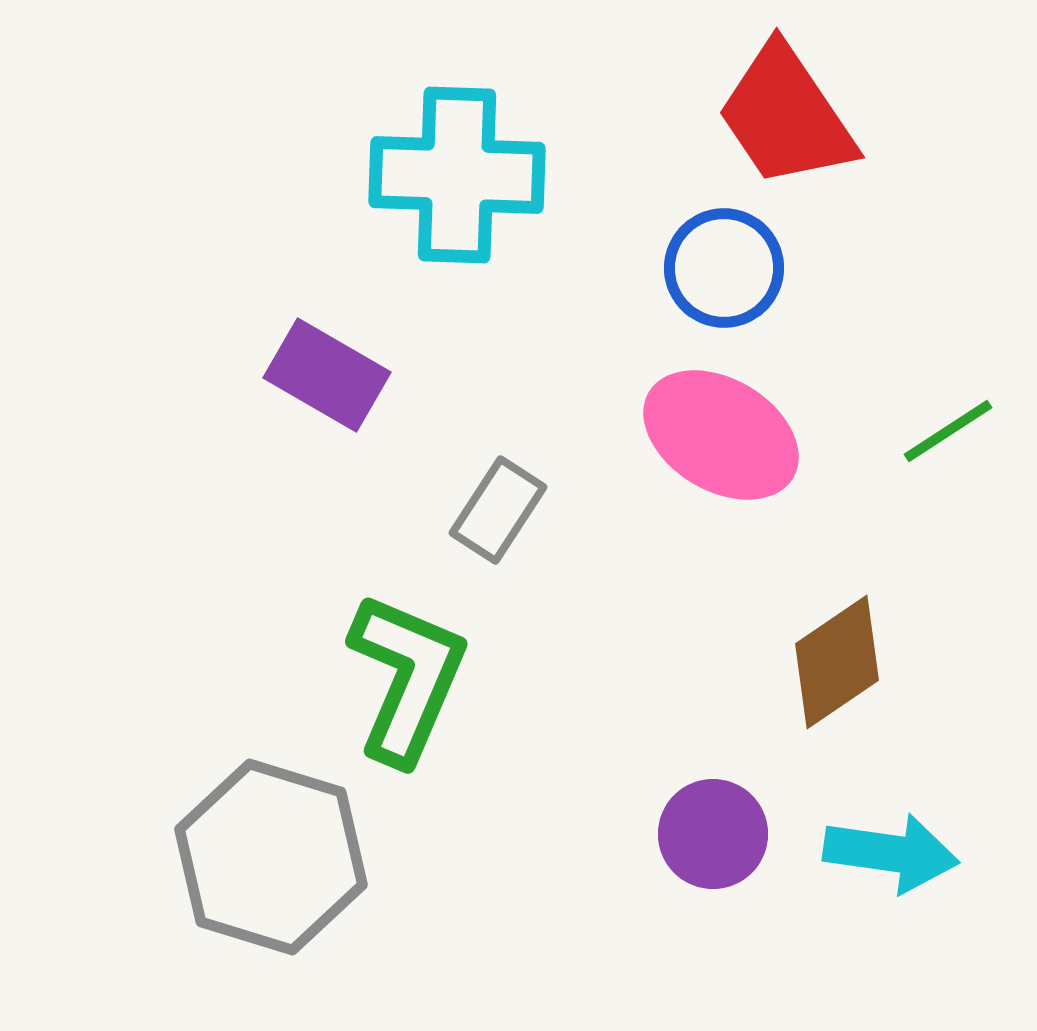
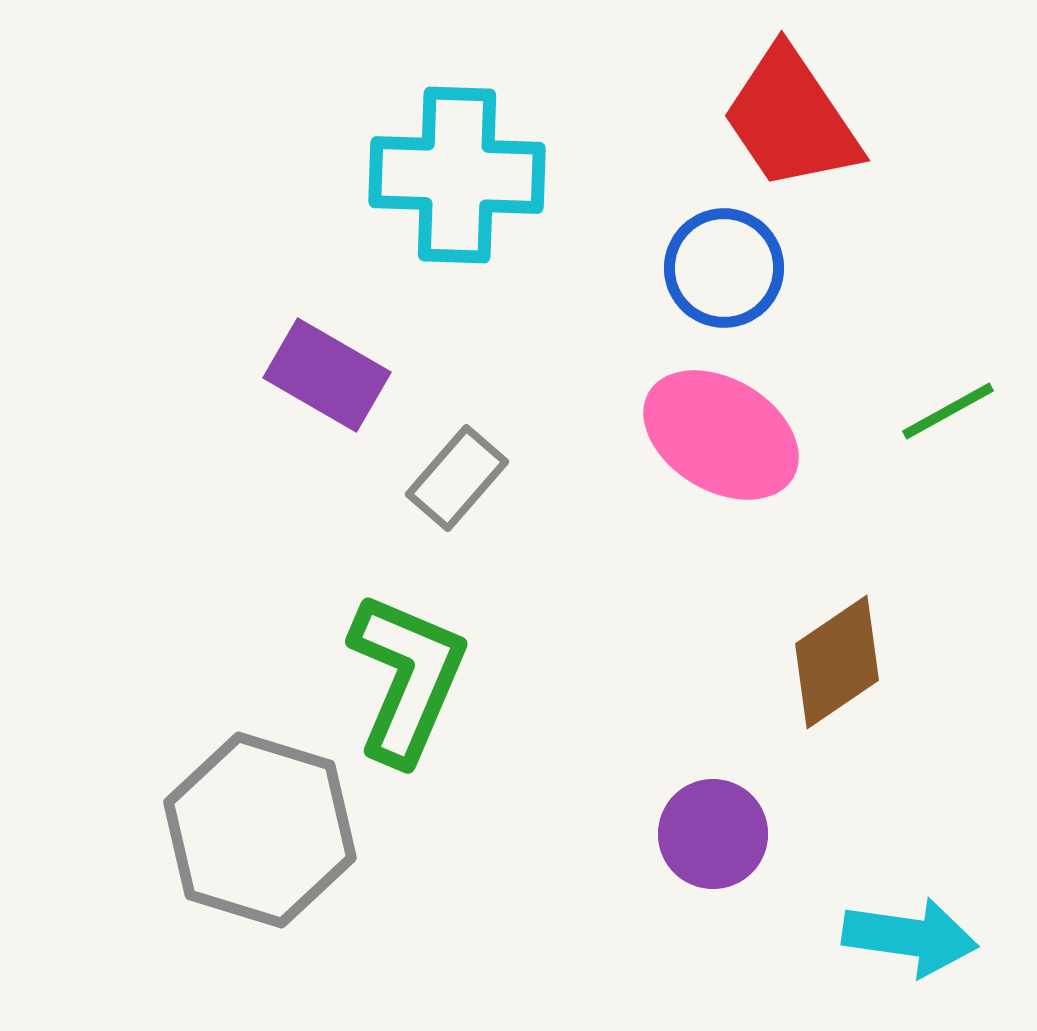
red trapezoid: moved 5 px right, 3 px down
green line: moved 20 px up; rotated 4 degrees clockwise
gray rectangle: moved 41 px left, 32 px up; rotated 8 degrees clockwise
cyan arrow: moved 19 px right, 84 px down
gray hexagon: moved 11 px left, 27 px up
